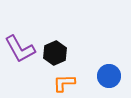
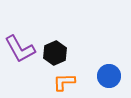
orange L-shape: moved 1 px up
